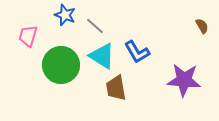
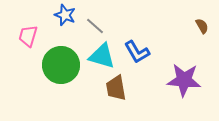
cyan triangle: rotated 16 degrees counterclockwise
